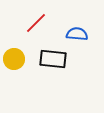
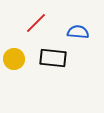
blue semicircle: moved 1 px right, 2 px up
black rectangle: moved 1 px up
